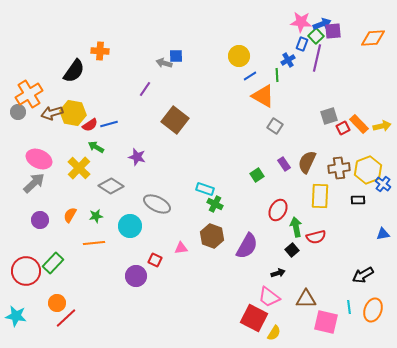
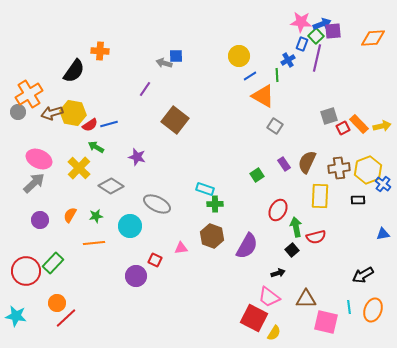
green cross at (215, 204): rotated 28 degrees counterclockwise
